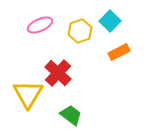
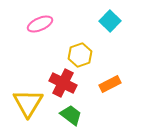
pink ellipse: moved 1 px up
yellow hexagon: moved 24 px down
orange rectangle: moved 9 px left, 32 px down
red cross: moved 5 px right, 10 px down; rotated 16 degrees counterclockwise
yellow triangle: moved 9 px down
